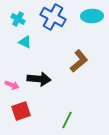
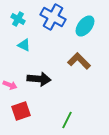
cyan ellipse: moved 7 px left, 10 px down; rotated 50 degrees counterclockwise
cyan triangle: moved 1 px left, 3 px down
brown L-shape: rotated 95 degrees counterclockwise
pink arrow: moved 2 px left
